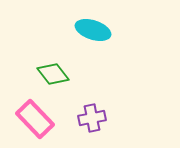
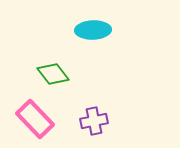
cyan ellipse: rotated 20 degrees counterclockwise
purple cross: moved 2 px right, 3 px down
